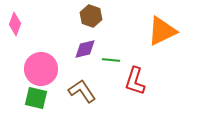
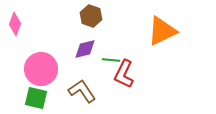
red L-shape: moved 11 px left, 7 px up; rotated 8 degrees clockwise
